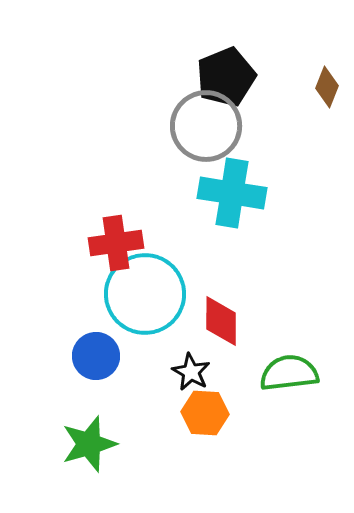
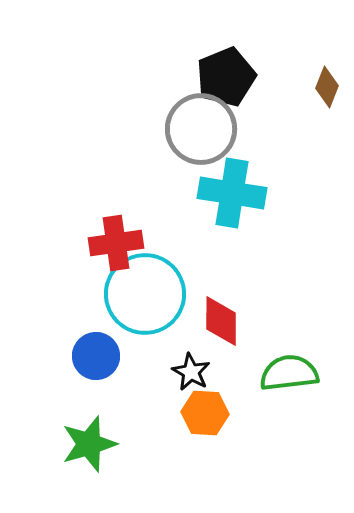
gray circle: moved 5 px left, 3 px down
